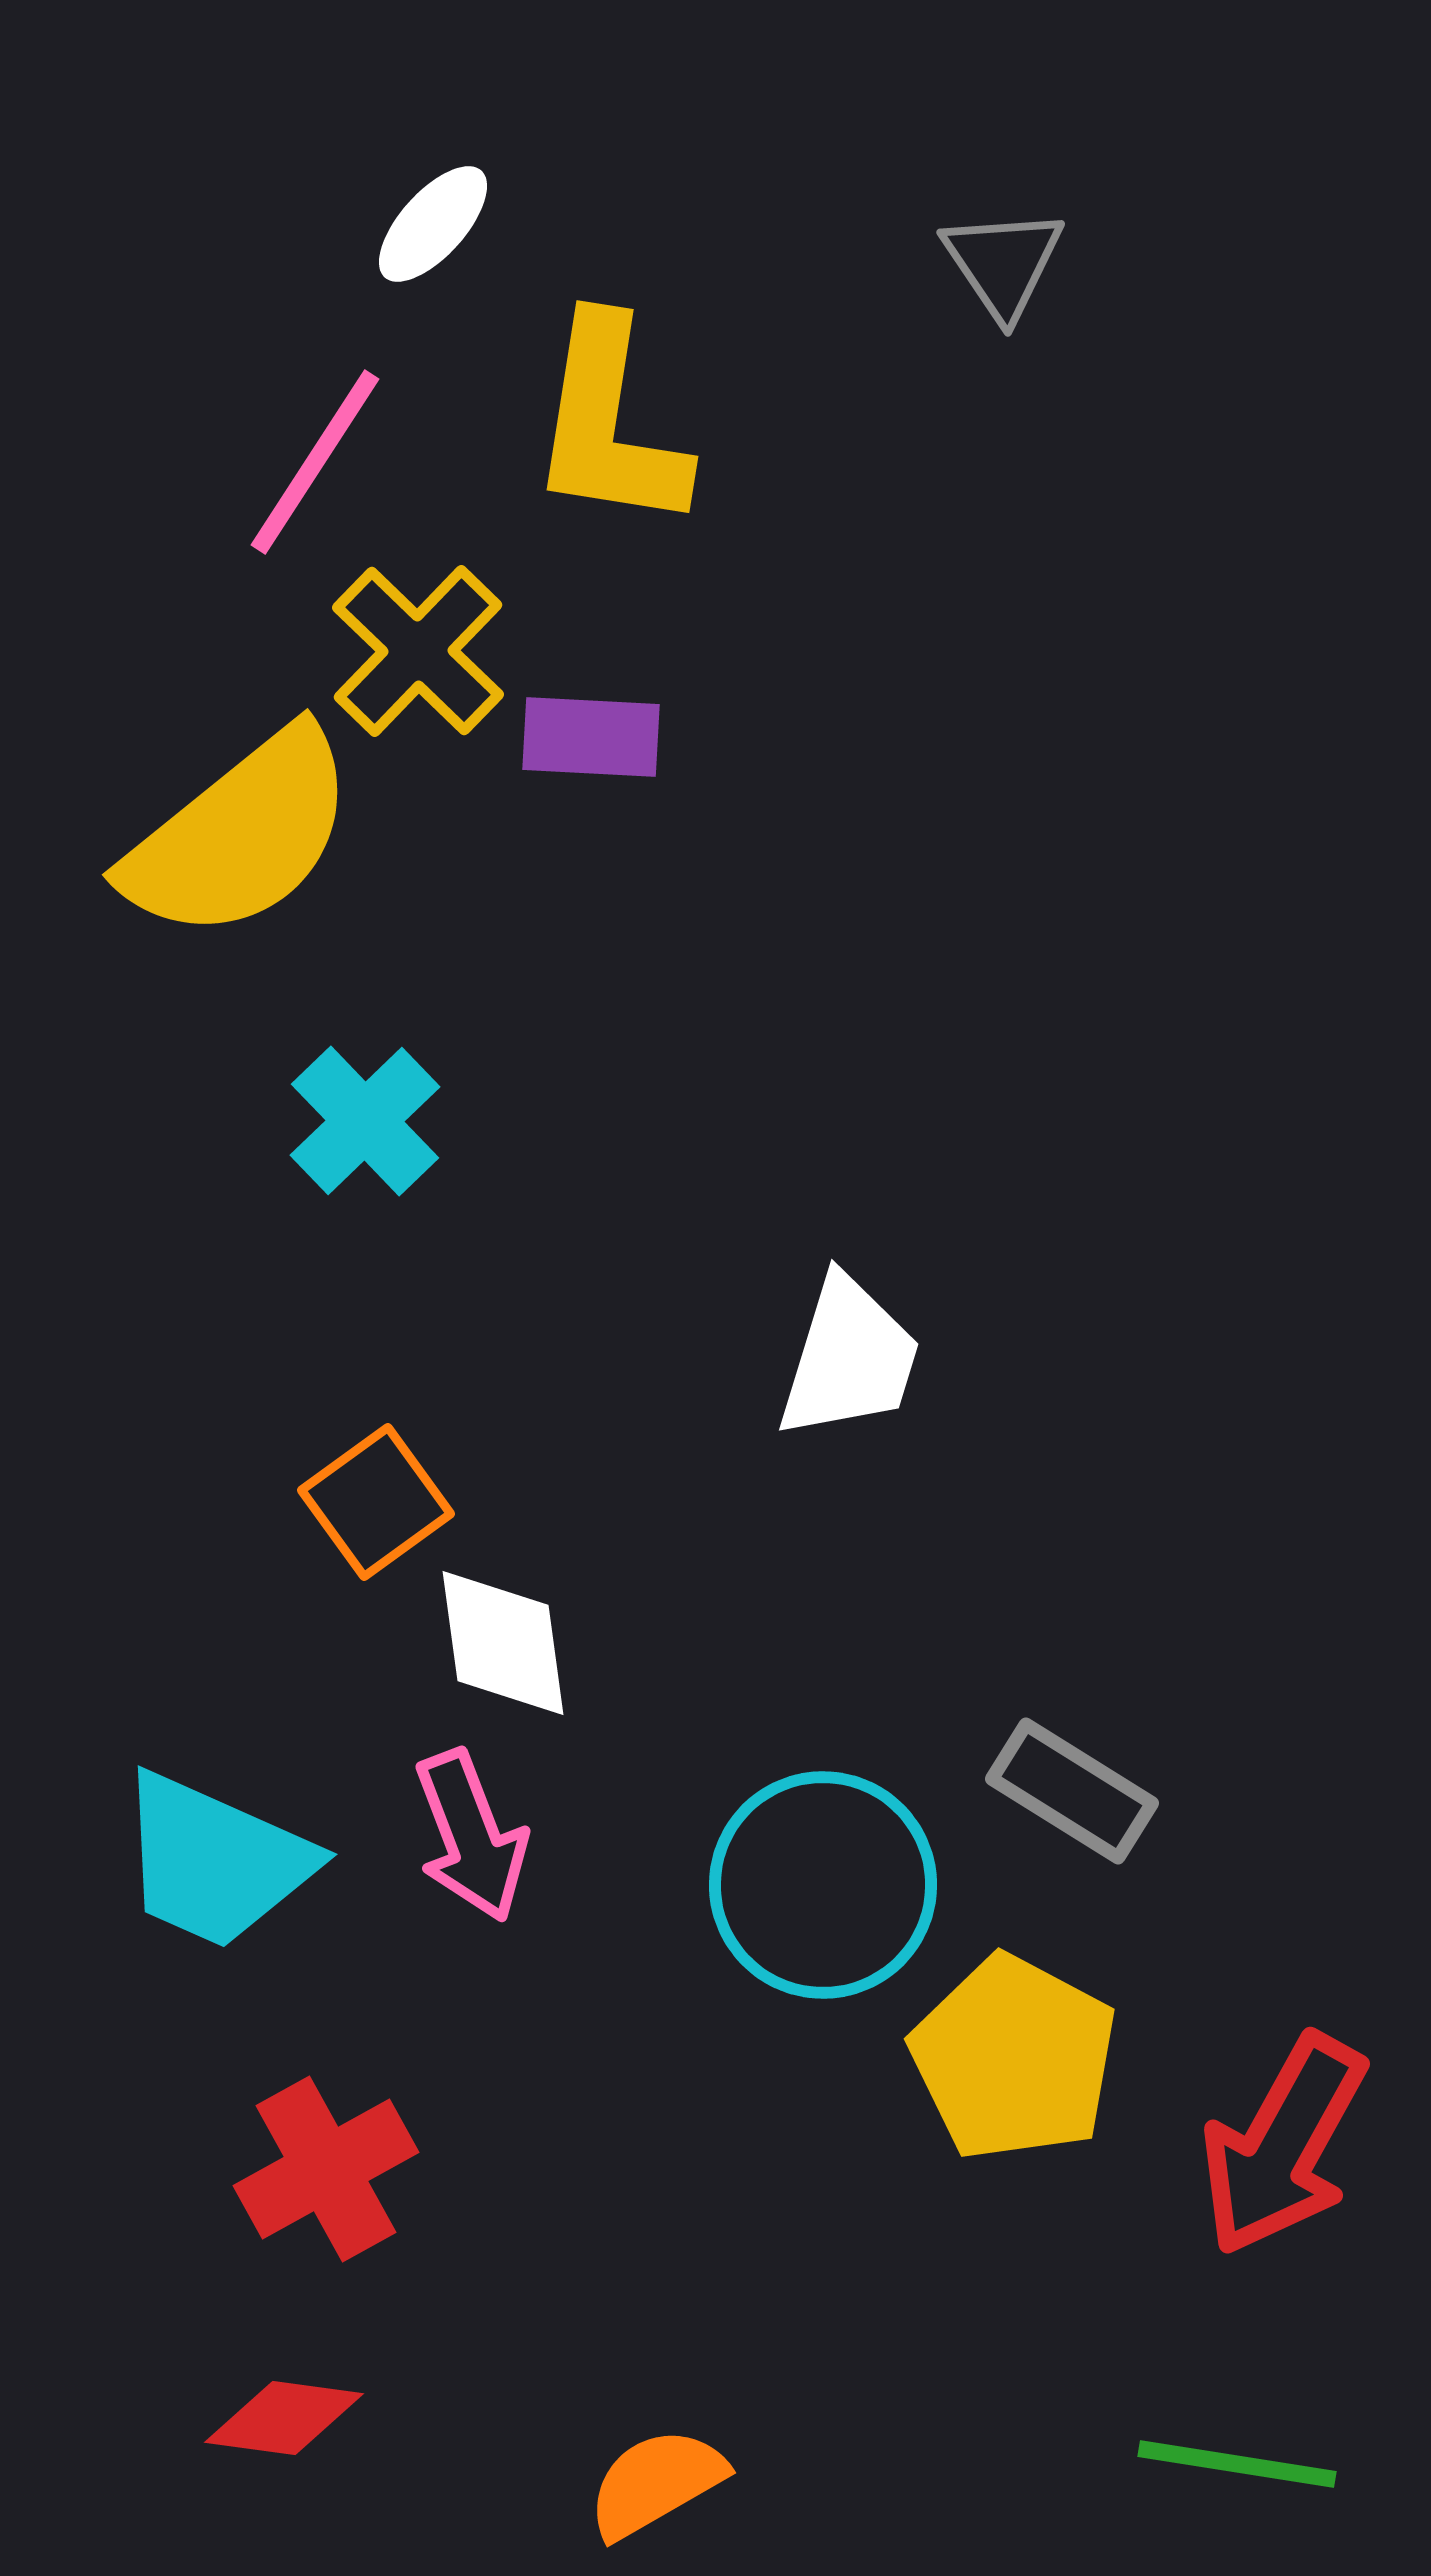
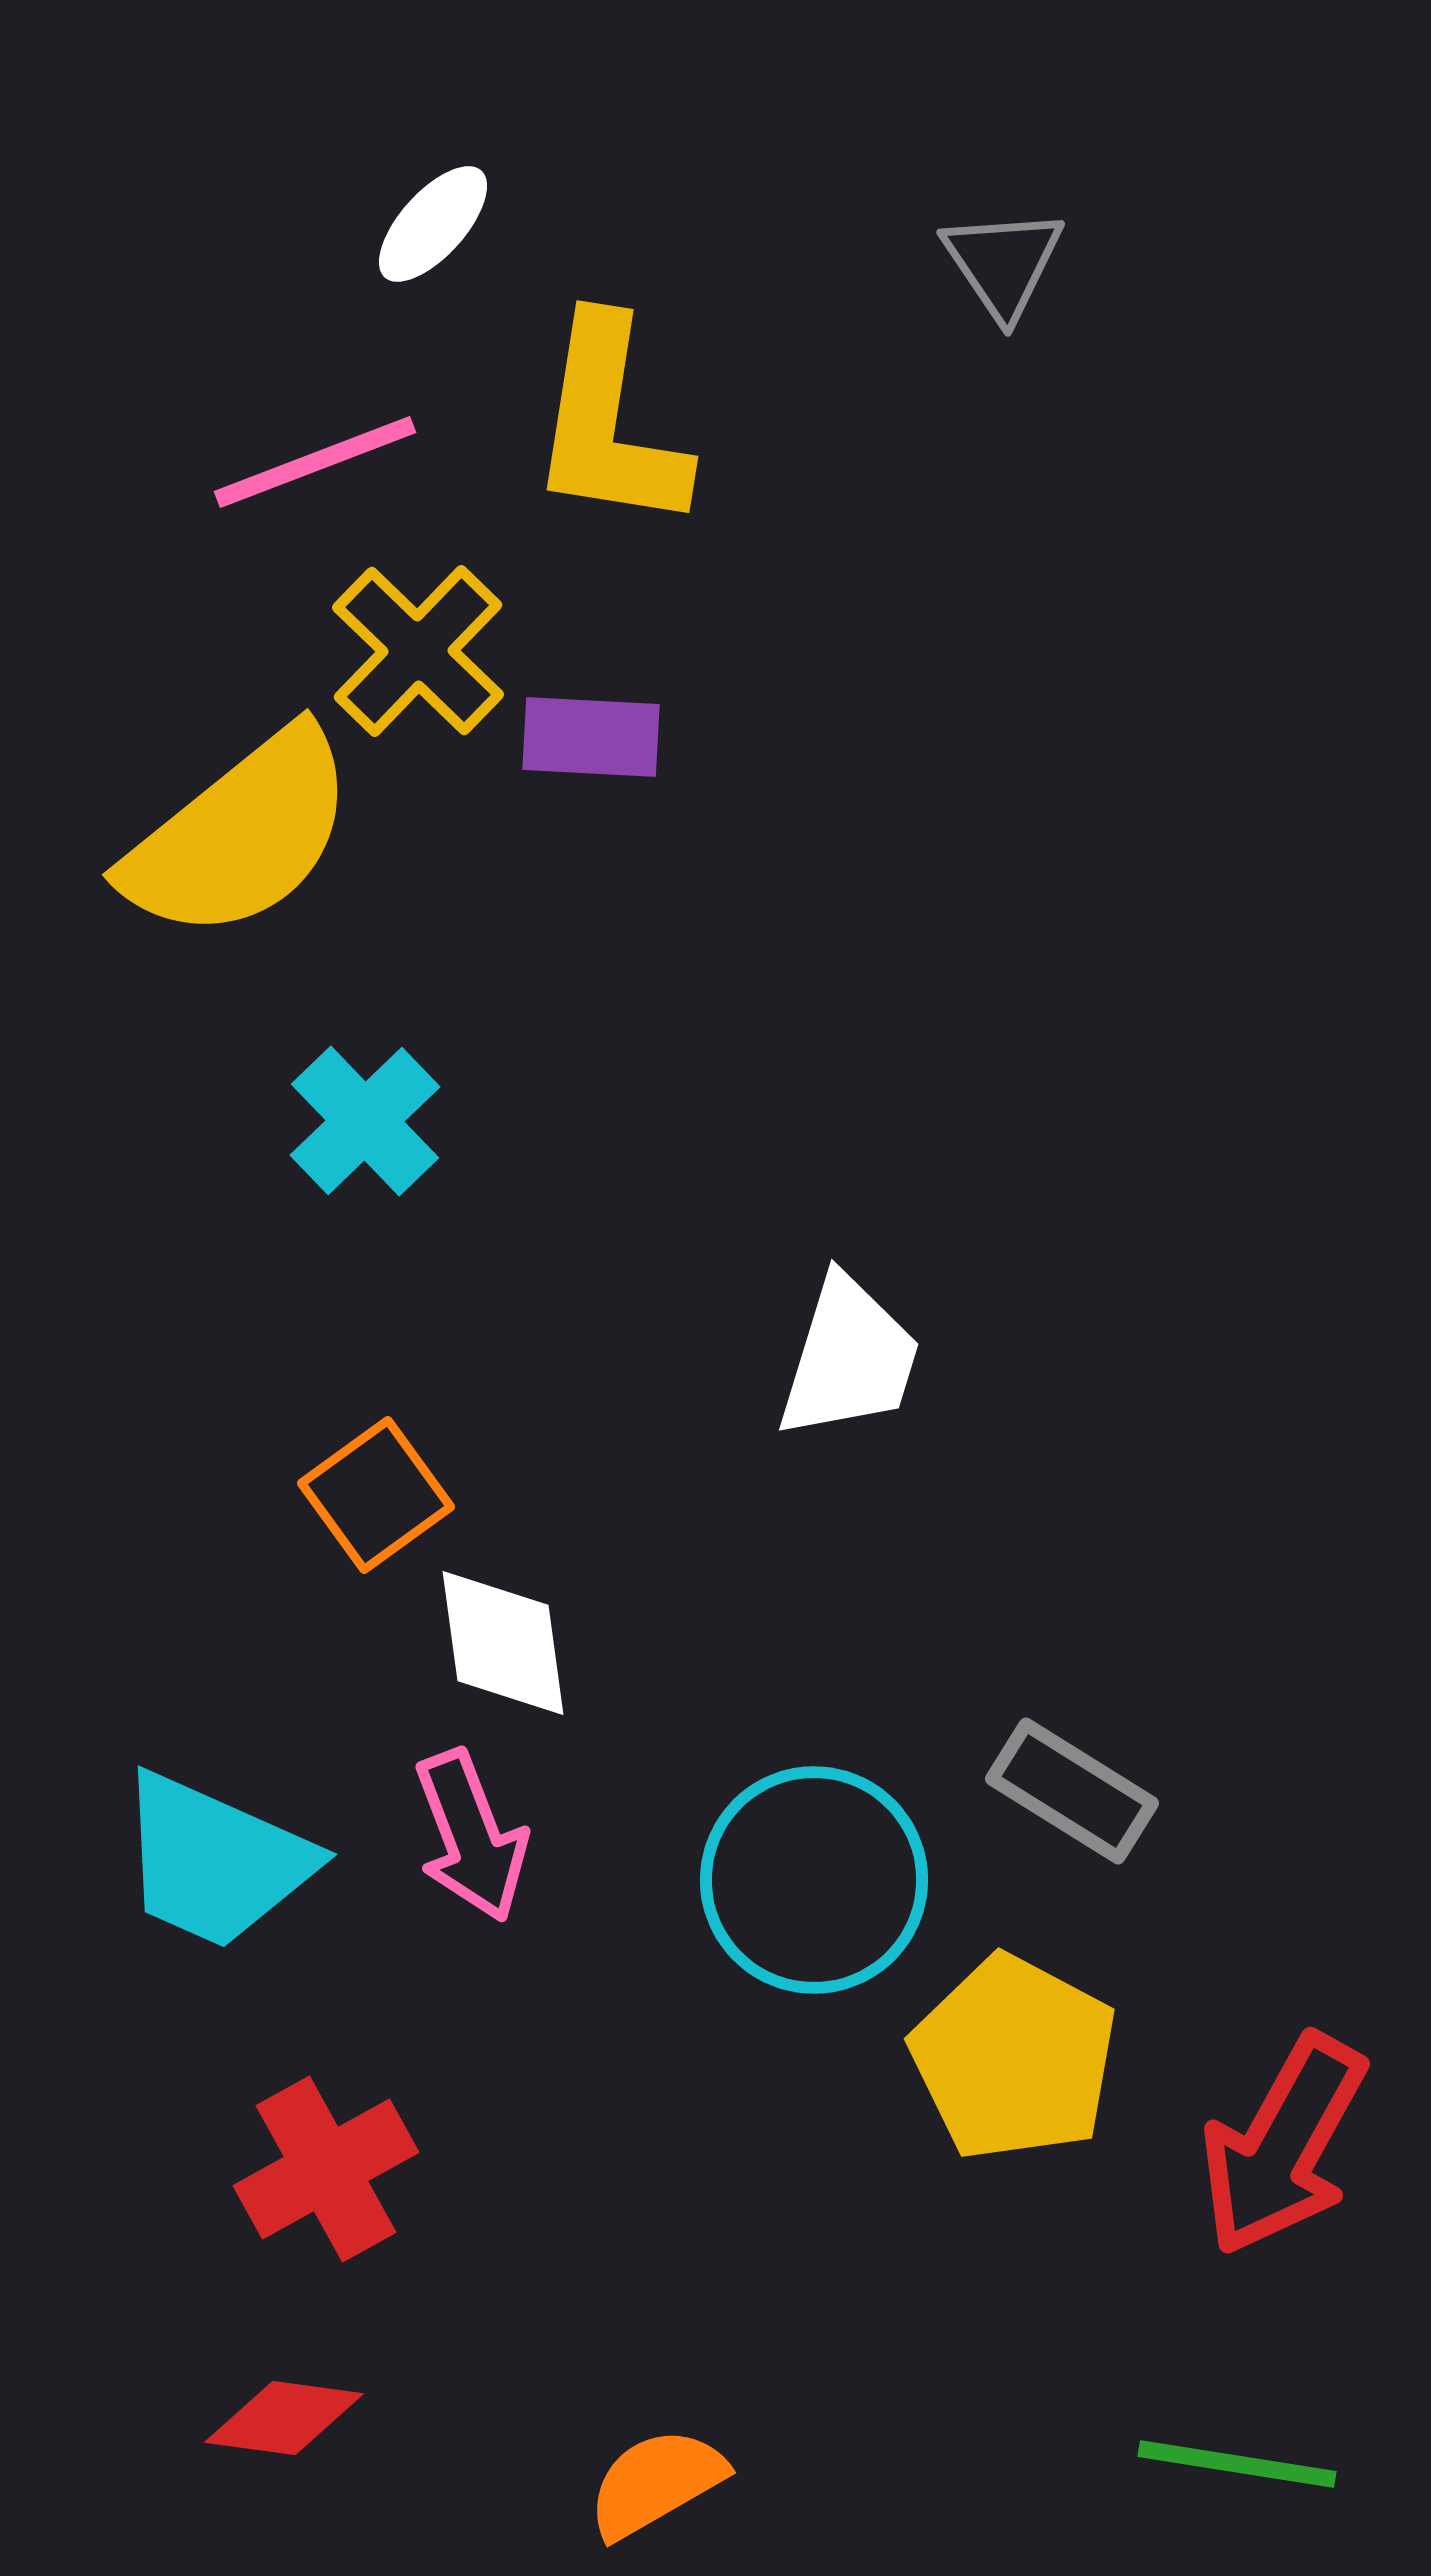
pink line: rotated 36 degrees clockwise
orange square: moved 7 px up
cyan circle: moved 9 px left, 5 px up
